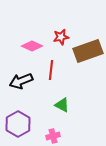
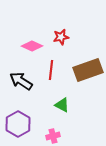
brown rectangle: moved 19 px down
black arrow: rotated 55 degrees clockwise
